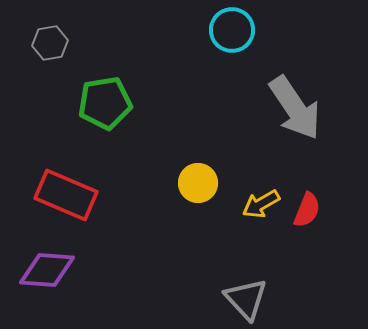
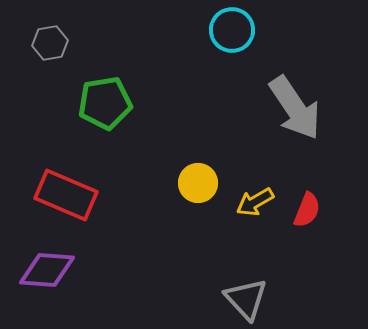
yellow arrow: moved 6 px left, 2 px up
